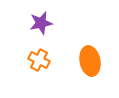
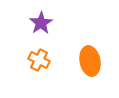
purple star: rotated 20 degrees counterclockwise
